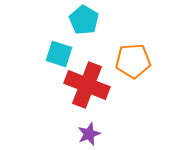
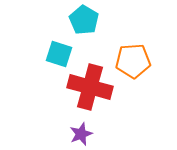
red cross: moved 3 px right, 2 px down; rotated 6 degrees counterclockwise
purple star: moved 8 px left
